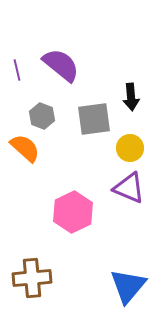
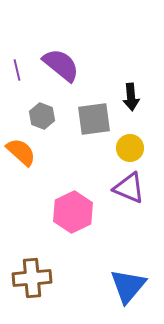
orange semicircle: moved 4 px left, 4 px down
